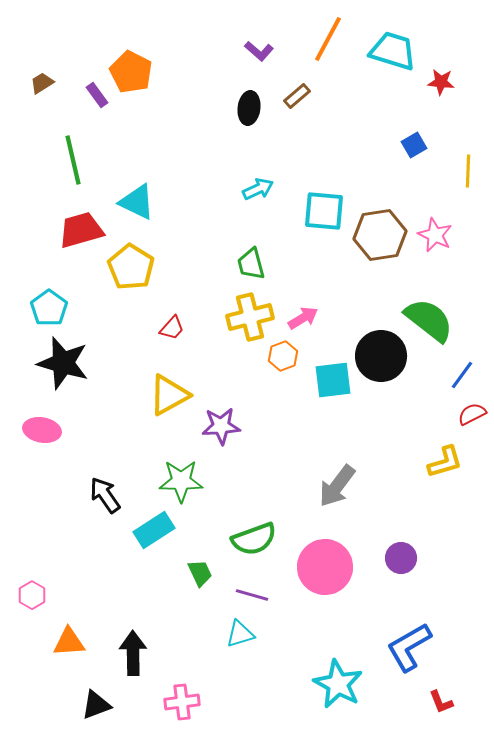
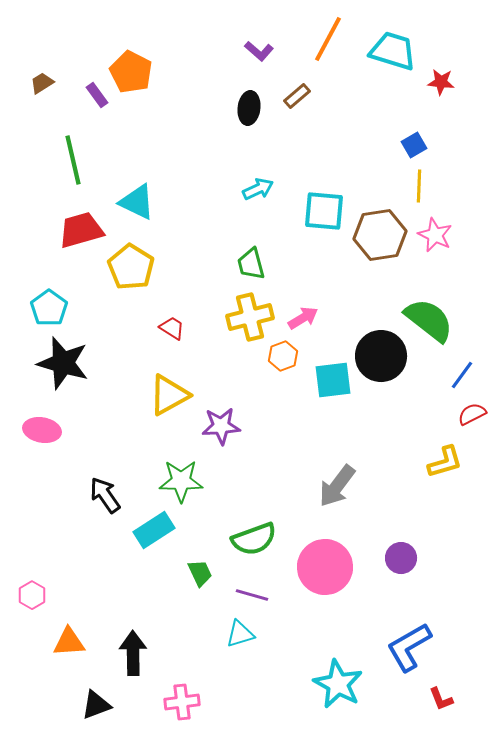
yellow line at (468, 171): moved 49 px left, 15 px down
red trapezoid at (172, 328): rotated 100 degrees counterclockwise
red L-shape at (441, 702): moved 3 px up
